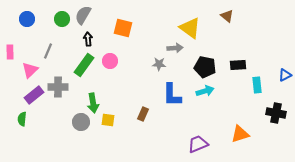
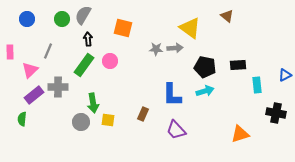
gray star: moved 3 px left, 15 px up
purple trapezoid: moved 22 px left, 14 px up; rotated 110 degrees counterclockwise
